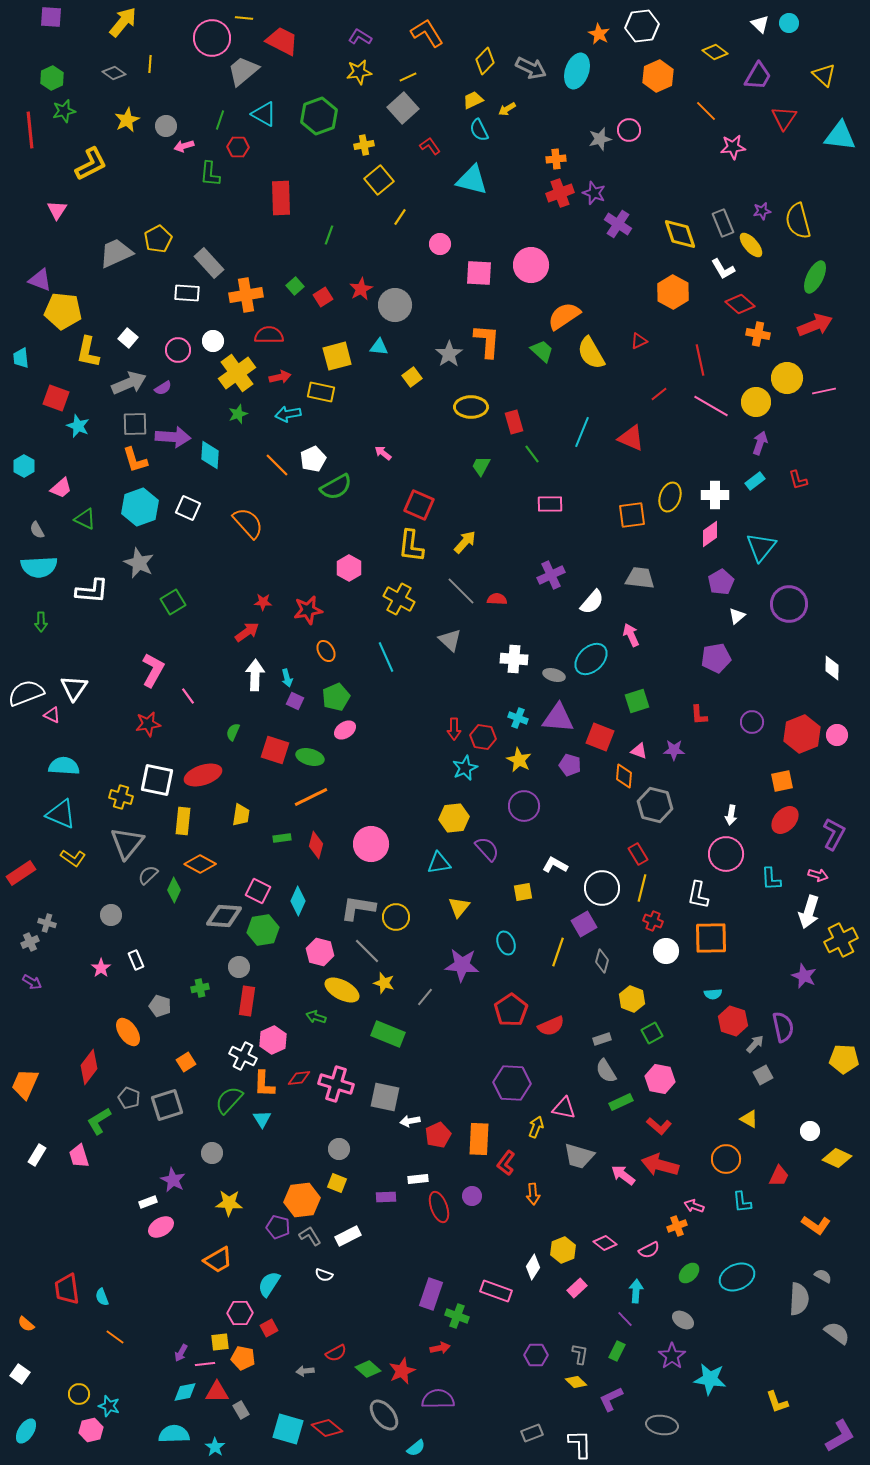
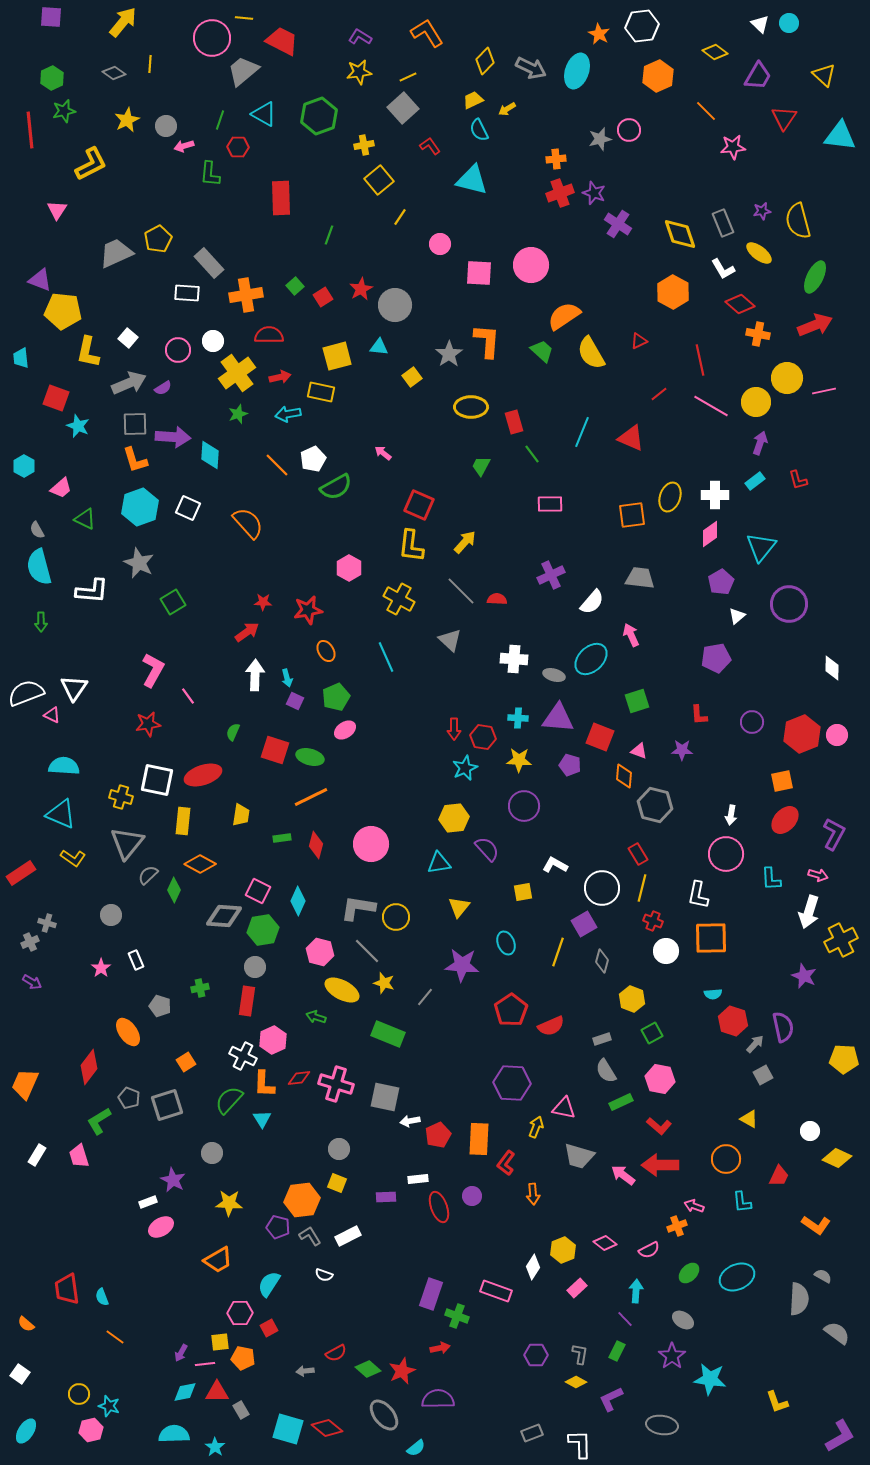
yellow ellipse at (751, 245): moved 8 px right, 8 px down; rotated 12 degrees counterclockwise
cyan semicircle at (39, 567): rotated 78 degrees clockwise
cyan cross at (518, 718): rotated 18 degrees counterclockwise
purple star at (674, 750): moved 8 px right
yellow star at (519, 760): rotated 25 degrees counterclockwise
gray circle at (239, 967): moved 16 px right
red arrow at (660, 1165): rotated 15 degrees counterclockwise
yellow diamond at (576, 1382): rotated 15 degrees counterclockwise
